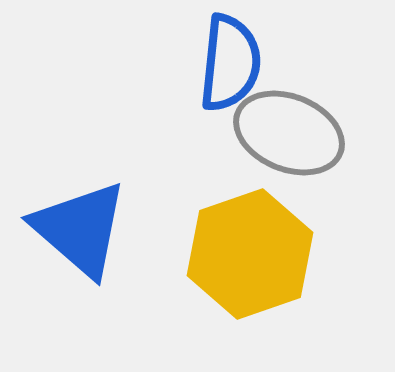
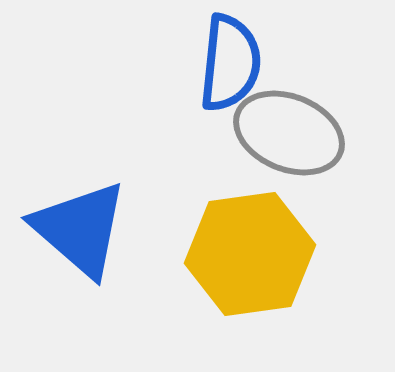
yellow hexagon: rotated 11 degrees clockwise
